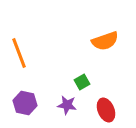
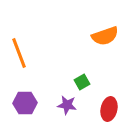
orange semicircle: moved 5 px up
purple hexagon: rotated 15 degrees counterclockwise
red ellipse: moved 3 px right, 1 px up; rotated 35 degrees clockwise
